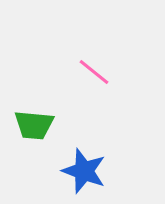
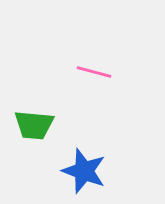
pink line: rotated 24 degrees counterclockwise
